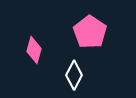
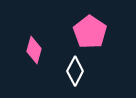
white diamond: moved 1 px right, 4 px up
